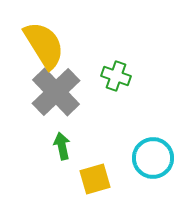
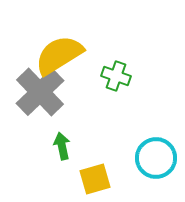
yellow semicircle: moved 15 px right, 10 px down; rotated 90 degrees counterclockwise
gray cross: moved 16 px left
cyan circle: moved 3 px right
